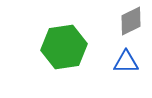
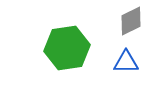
green hexagon: moved 3 px right, 1 px down
